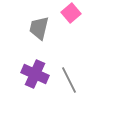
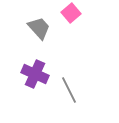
gray trapezoid: rotated 125 degrees clockwise
gray line: moved 10 px down
